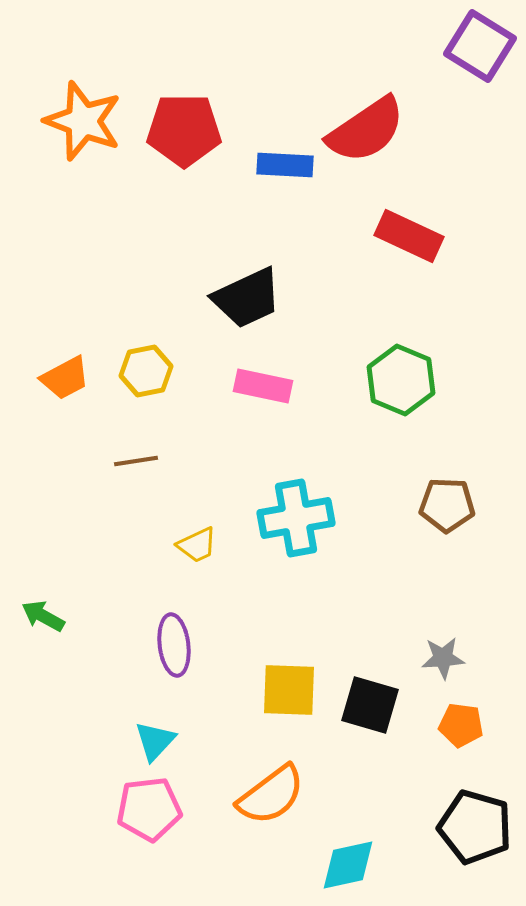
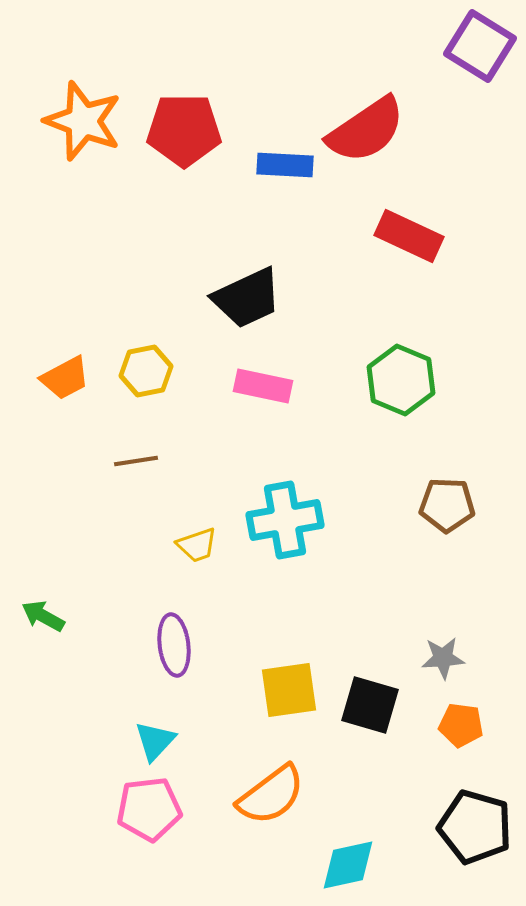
cyan cross: moved 11 px left, 2 px down
yellow trapezoid: rotated 6 degrees clockwise
yellow square: rotated 10 degrees counterclockwise
